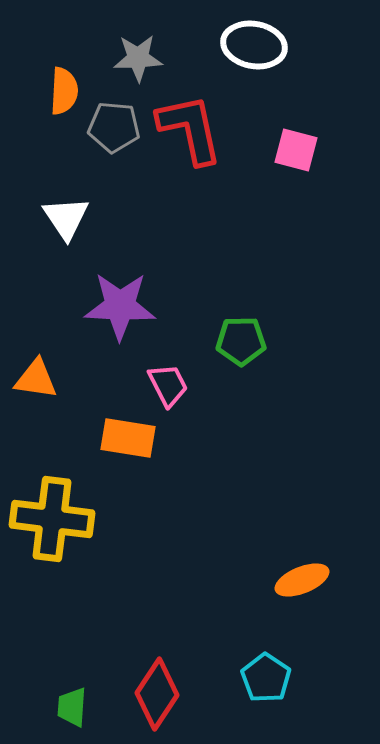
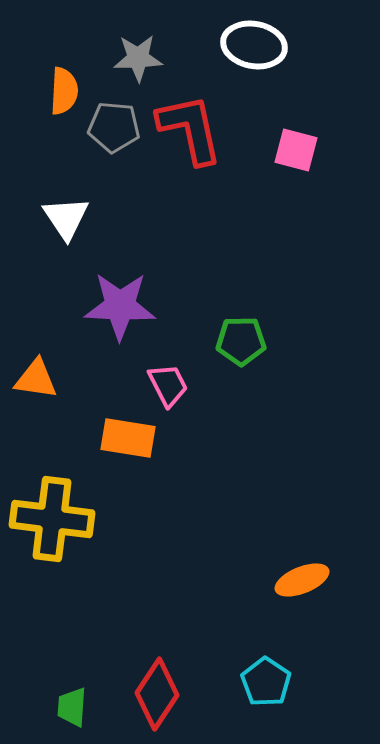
cyan pentagon: moved 4 px down
